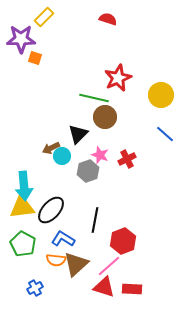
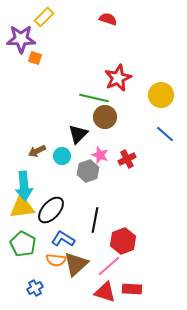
brown arrow: moved 14 px left, 3 px down
red triangle: moved 1 px right, 5 px down
